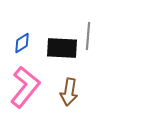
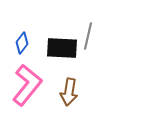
gray line: rotated 8 degrees clockwise
blue diamond: rotated 20 degrees counterclockwise
pink L-shape: moved 2 px right, 2 px up
